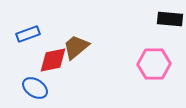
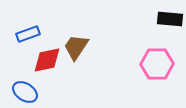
brown trapezoid: rotated 16 degrees counterclockwise
red diamond: moved 6 px left
pink hexagon: moved 3 px right
blue ellipse: moved 10 px left, 4 px down
